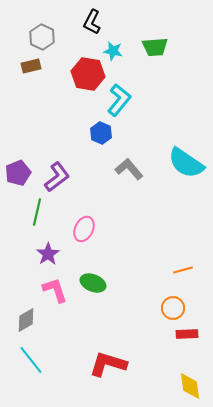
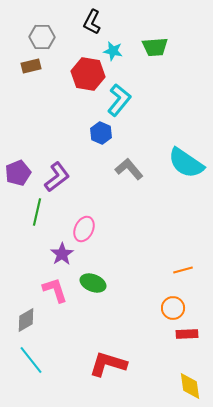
gray hexagon: rotated 25 degrees counterclockwise
purple star: moved 14 px right
